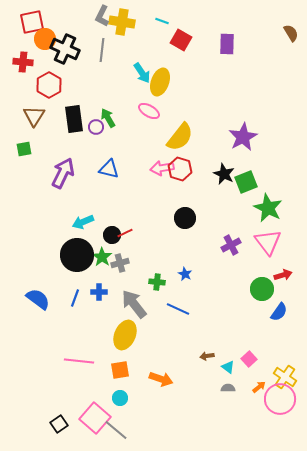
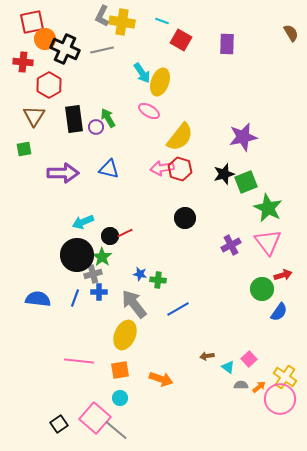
gray line at (102, 50): rotated 70 degrees clockwise
purple star at (243, 137): rotated 16 degrees clockwise
purple arrow at (63, 173): rotated 64 degrees clockwise
black star at (224, 174): rotated 30 degrees clockwise
black circle at (112, 235): moved 2 px left, 1 px down
gray cross at (120, 263): moved 27 px left, 11 px down
blue star at (185, 274): moved 45 px left; rotated 16 degrees counterclockwise
green cross at (157, 282): moved 1 px right, 2 px up
blue semicircle at (38, 299): rotated 30 degrees counterclockwise
blue line at (178, 309): rotated 55 degrees counterclockwise
gray semicircle at (228, 388): moved 13 px right, 3 px up
